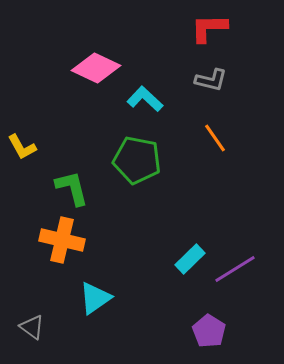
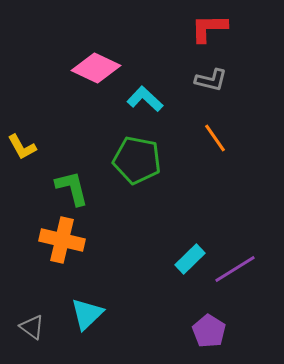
cyan triangle: moved 8 px left, 16 px down; rotated 9 degrees counterclockwise
